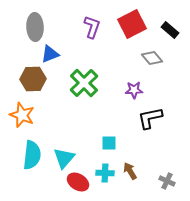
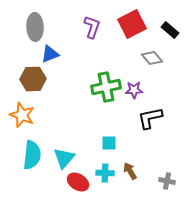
green cross: moved 22 px right, 4 px down; rotated 32 degrees clockwise
gray cross: rotated 14 degrees counterclockwise
